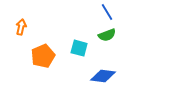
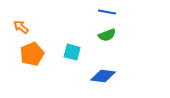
blue line: rotated 48 degrees counterclockwise
orange arrow: rotated 63 degrees counterclockwise
cyan square: moved 7 px left, 4 px down
orange pentagon: moved 11 px left, 2 px up
